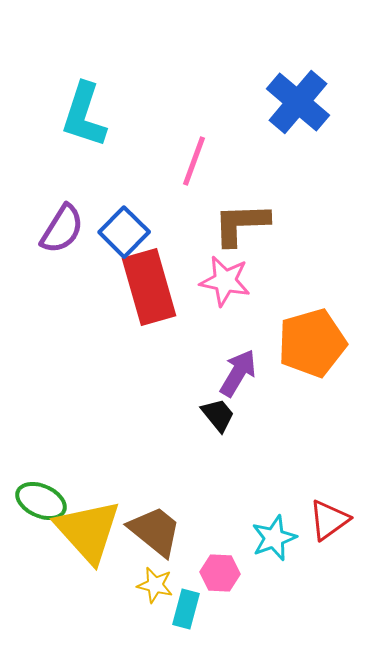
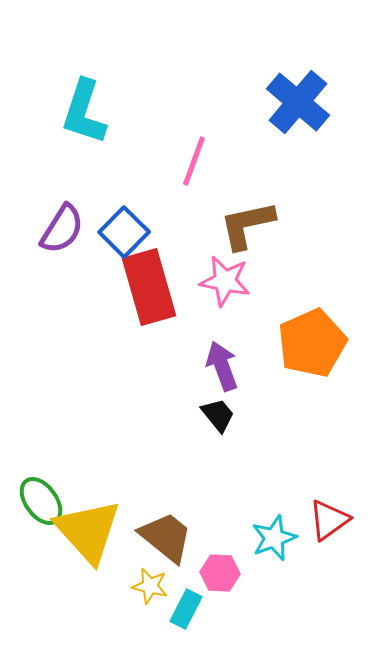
cyan L-shape: moved 3 px up
brown L-shape: moved 6 px right, 1 px down; rotated 10 degrees counterclockwise
orange pentagon: rotated 8 degrees counterclockwise
purple arrow: moved 16 px left, 7 px up; rotated 51 degrees counterclockwise
green ellipse: rotated 30 degrees clockwise
brown trapezoid: moved 11 px right, 6 px down
yellow star: moved 5 px left, 1 px down
cyan rectangle: rotated 12 degrees clockwise
